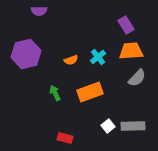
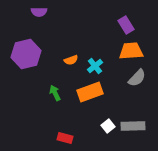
purple semicircle: moved 1 px down
cyan cross: moved 3 px left, 9 px down
